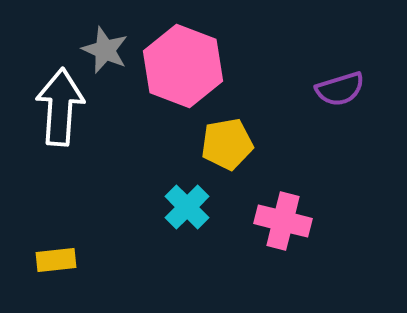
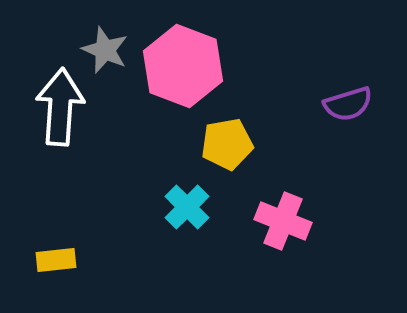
purple semicircle: moved 8 px right, 15 px down
pink cross: rotated 8 degrees clockwise
